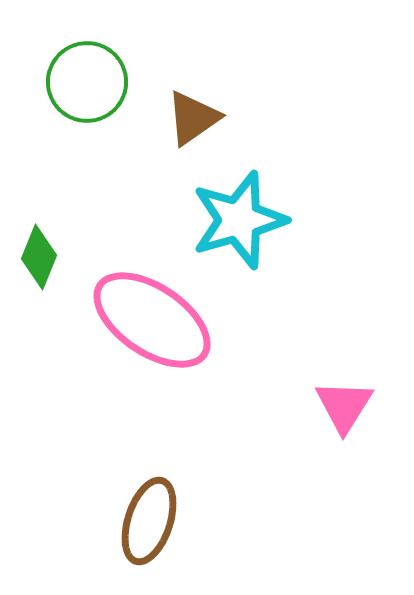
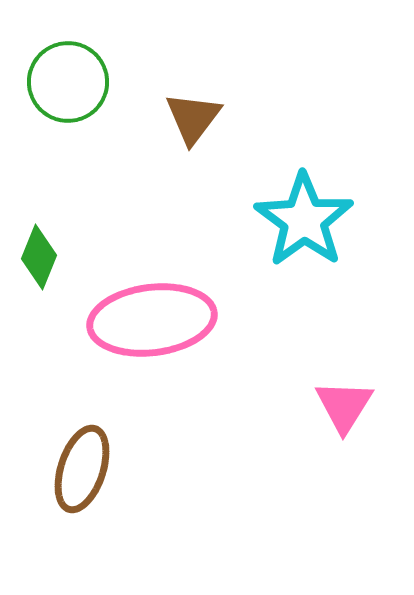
green circle: moved 19 px left
brown triangle: rotated 18 degrees counterclockwise
cyan star: moved 65 px right; rotated 20 degrees counterclockwise
pink ellipse: rotated 41 degrees counterclockwise
brown ellipse: moved 67 px left, 52 px up
